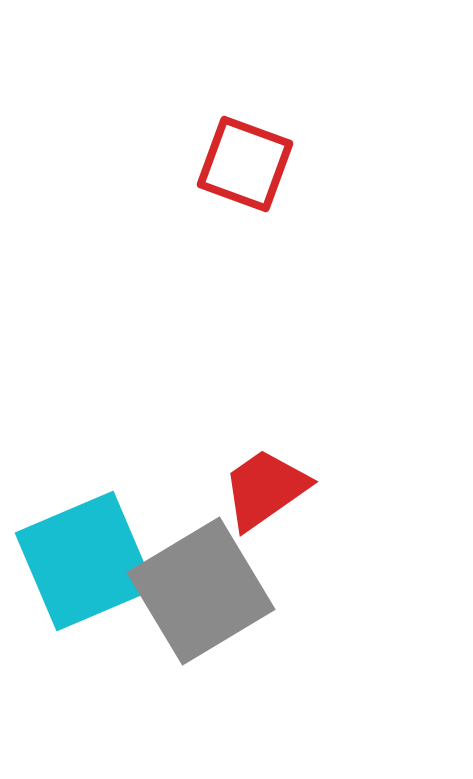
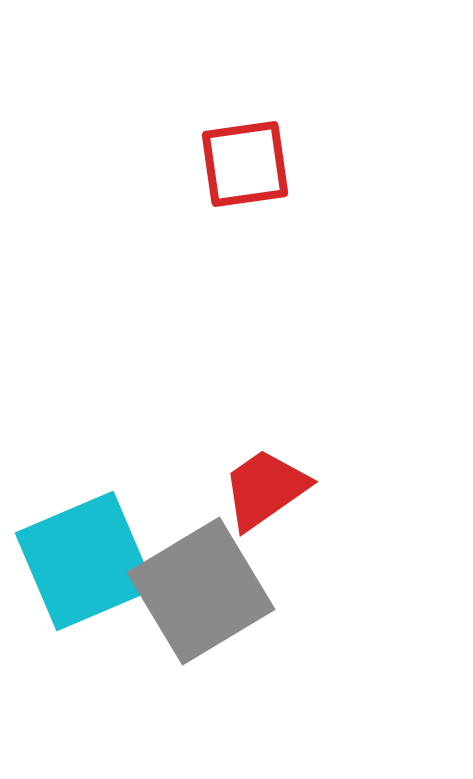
red square: rotated 28 degrees counterclockwise
